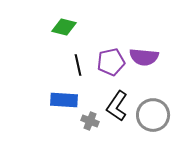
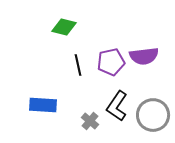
purple semicircle: moved 1 px up; rotated 12 degrees counterclockwise
blue rectangle: moved 21 px left, 5 px down
gray cross: rotated 18 degrees clockwise
